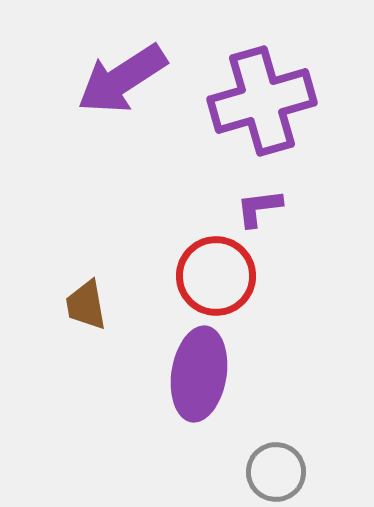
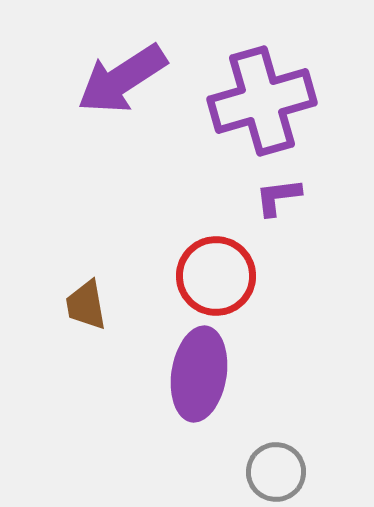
purple L-shape: moved 19 px right, 11 px up
